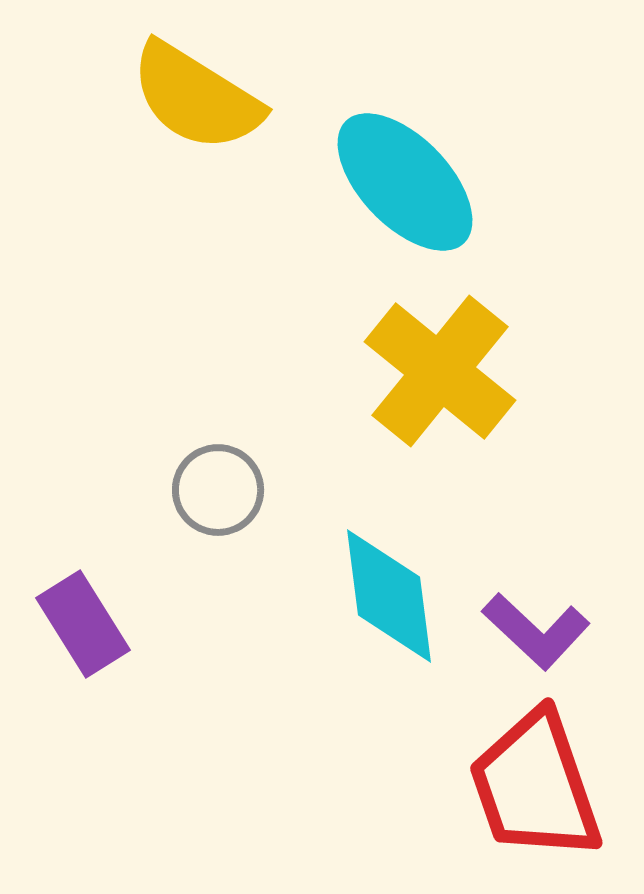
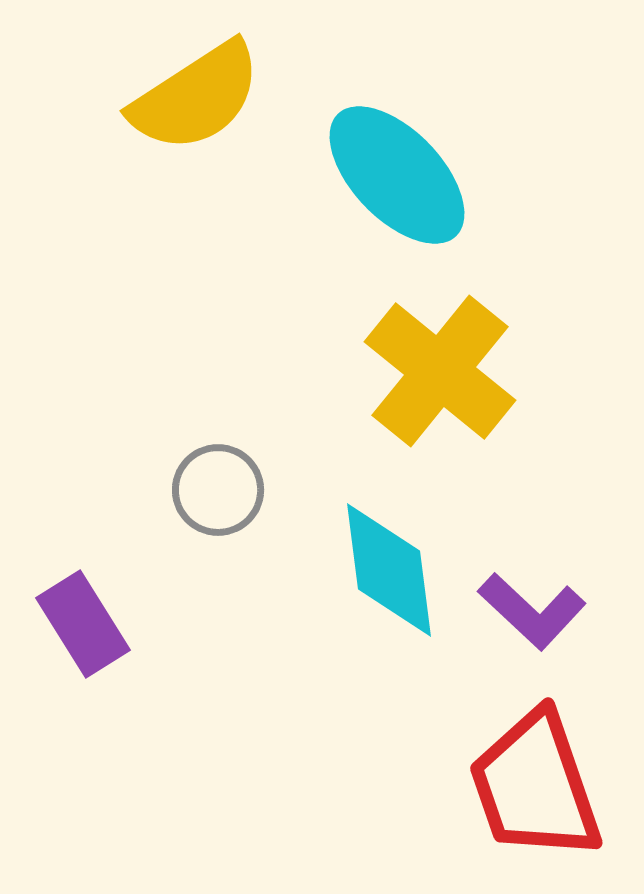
yellow semicircle: rotated 65 degrees counterclockwise
cyan ellipse: moved 8 px left, 7 px up
cyan diamond: moved 26 px up
purple L-shape: moved 4 px left, 20 px up
